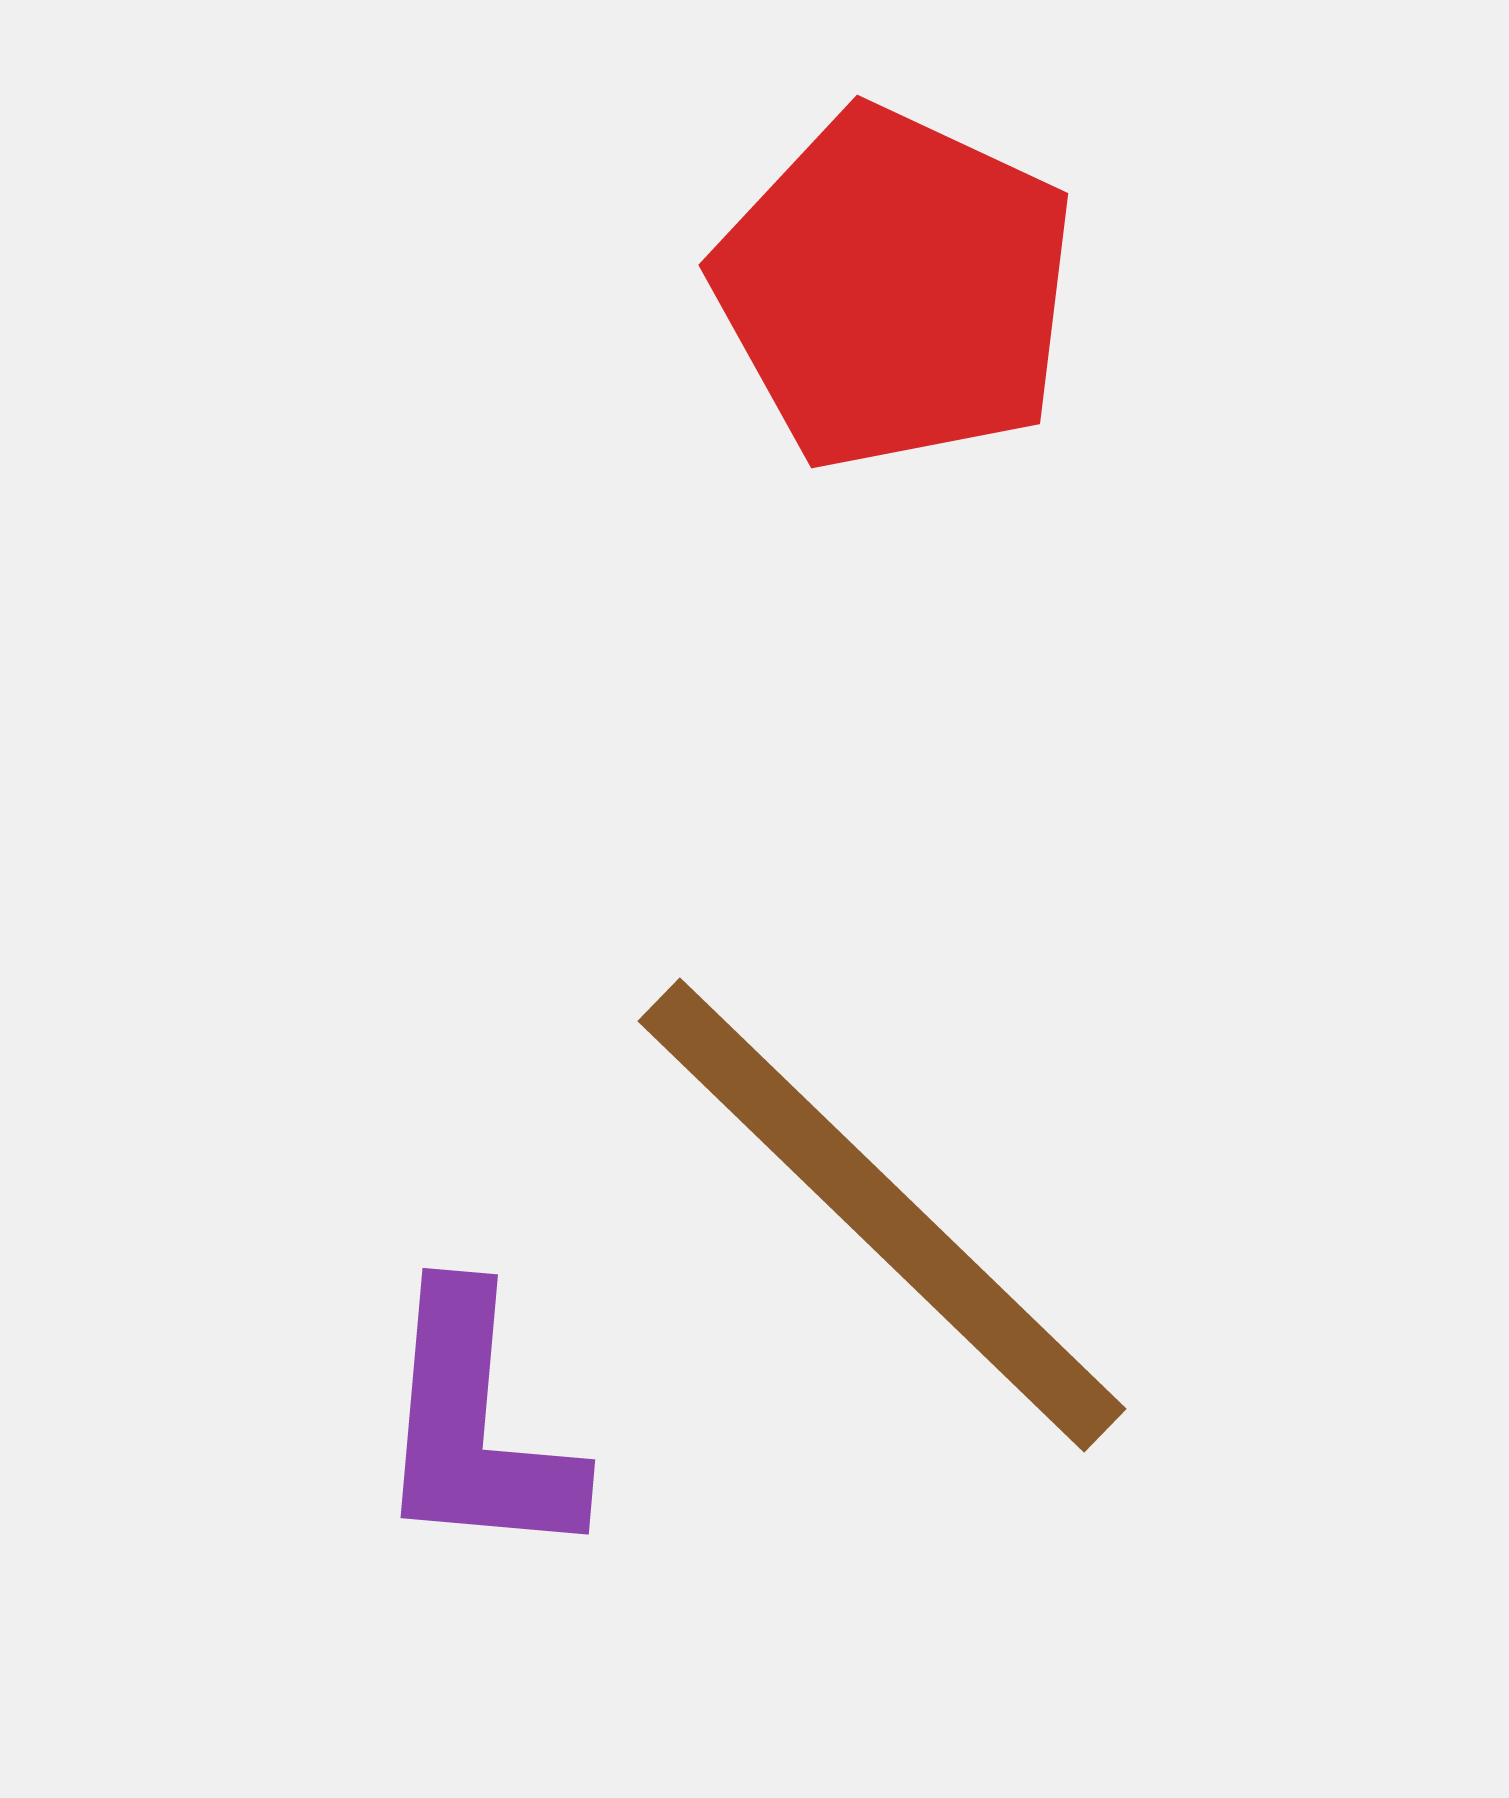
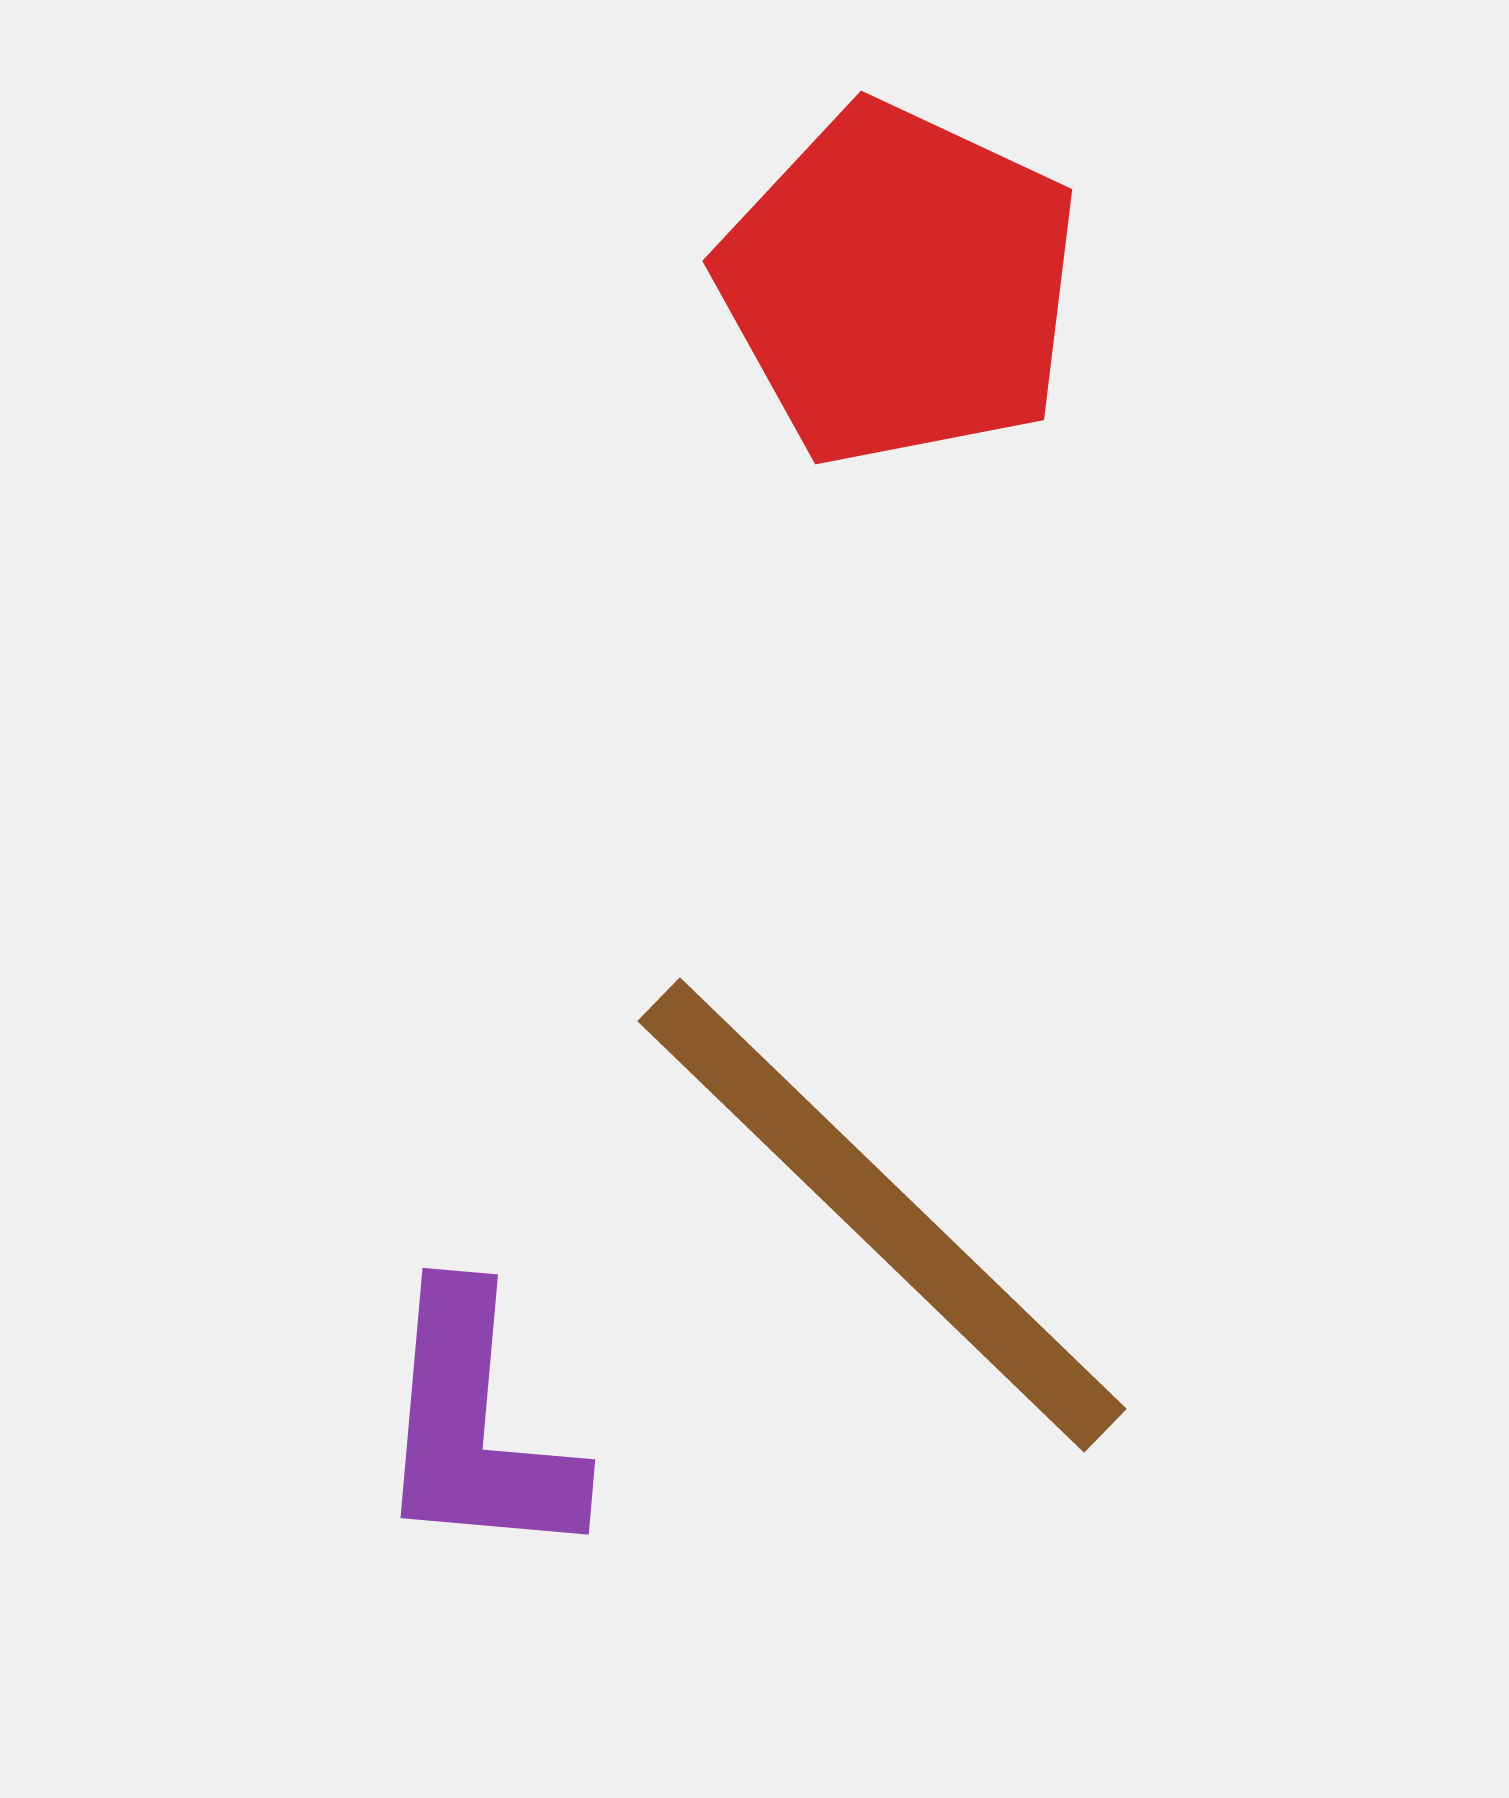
red pentagon: moved 4 px right, 4 px up
